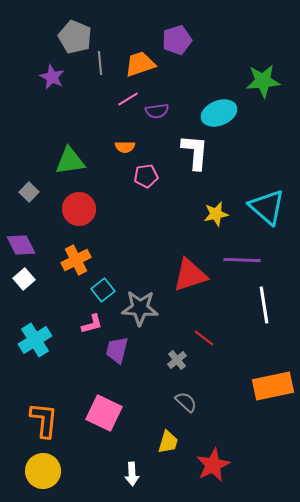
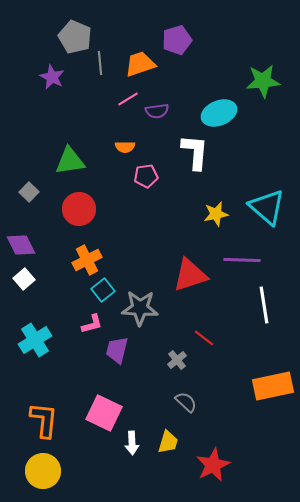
orange cross: moved 11 px right
white arrow: moved 31 px up
